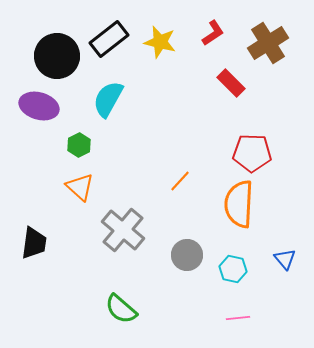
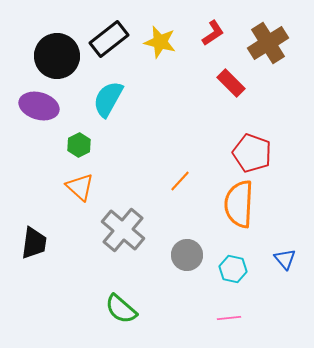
red pentagon: rotated 18 degrees clockwise
pink line: moved 9 px left
